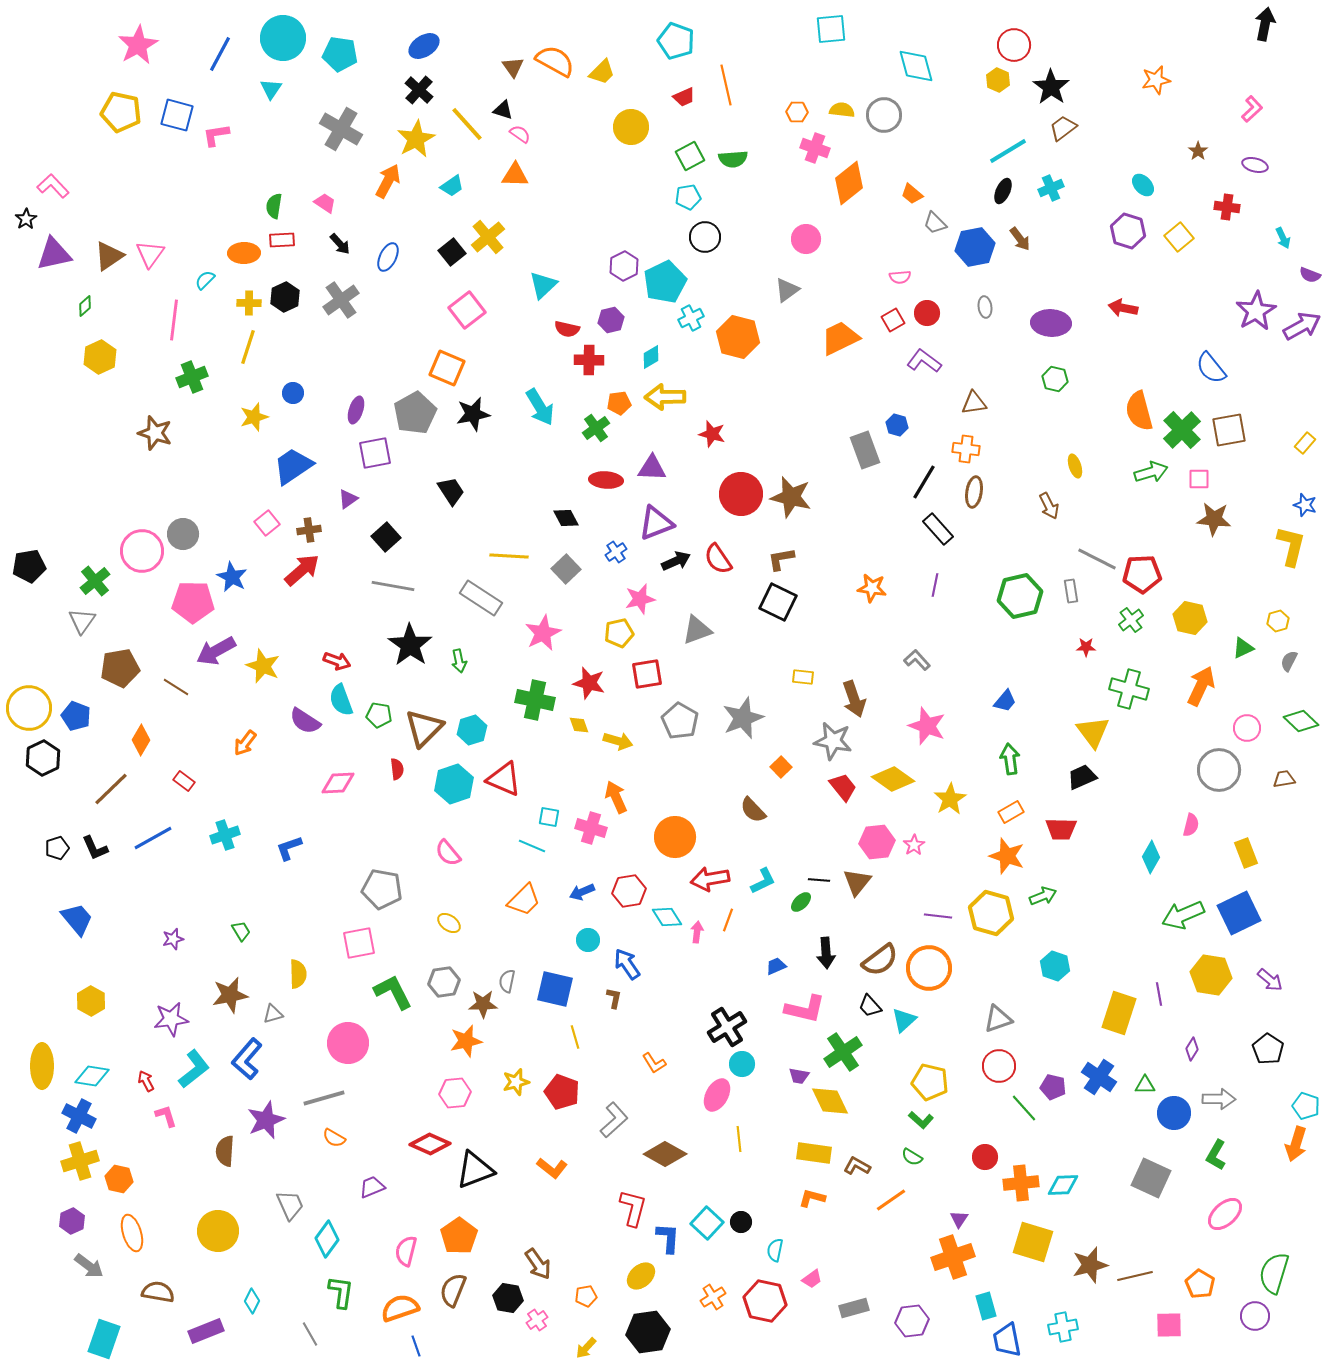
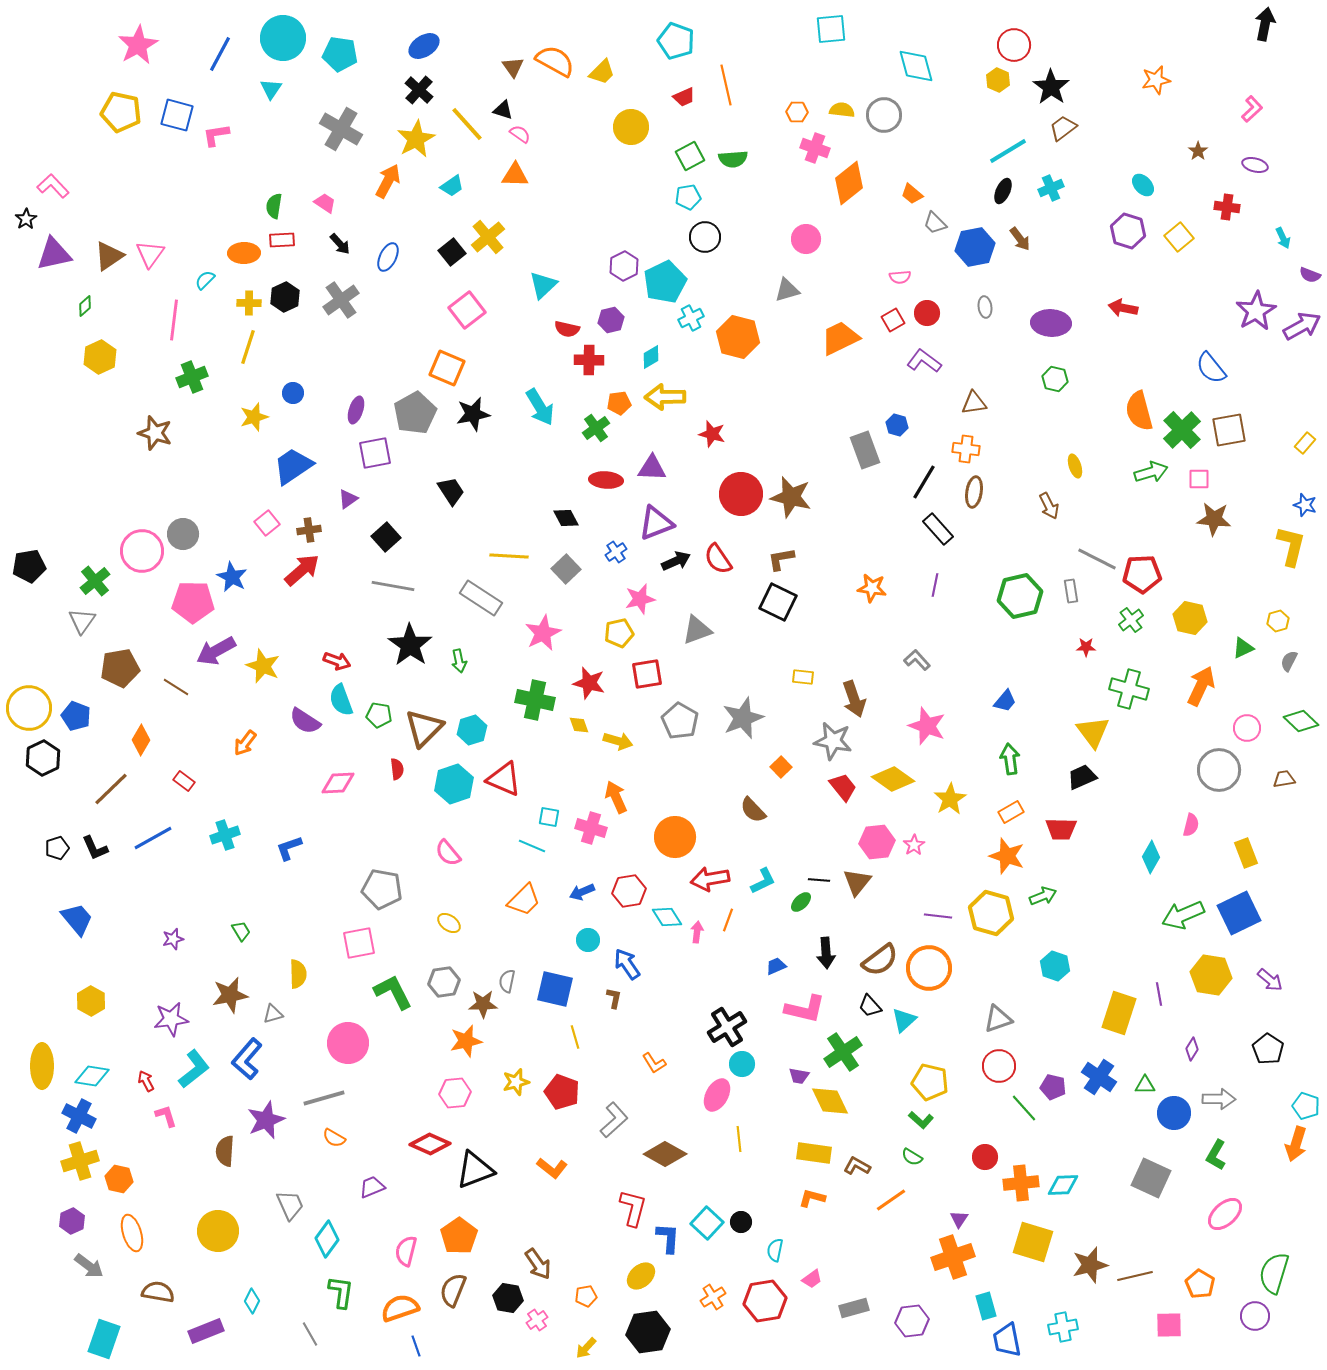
gray triangle at (787, 290): rotated 20 degrees clockwise
red hexagon at (765, 1301): rotated 21 degrees counterclockwise
